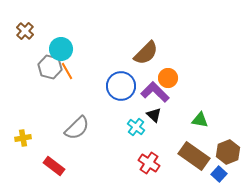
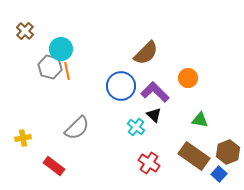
orange line: rotated 18 degrees clockwise
orange circle: moved 20 px right
